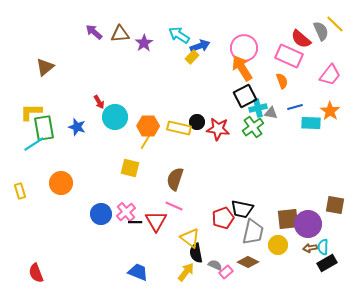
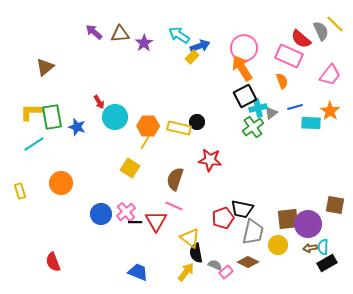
gray triangle at (271, 113): rotated 48 degrees counterclockwise
green rectangle at (44, 128): moved 8 px right, 11 px up
red star at (218, 129): moved 8 px left, 31 px down
yellow square at (130, 168): rotated 18 degrees clockwise
red semicircle at (36, 273): moved 17 px right, 11 px up
